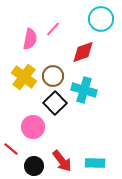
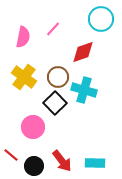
pink semicircle: moved 7 px left, 2 px up
brown circle: moved 5 px right, 1 px down
red line: moved 6 px down
